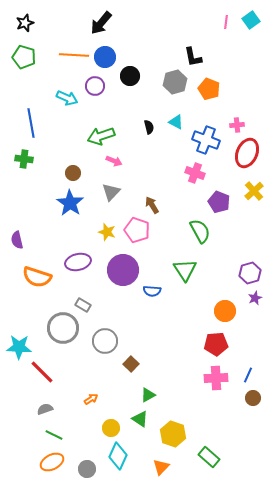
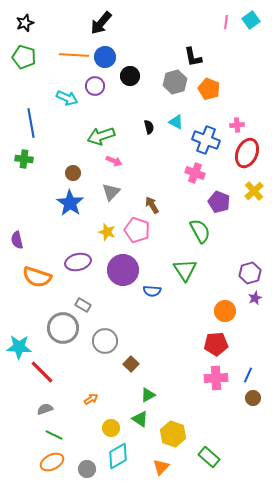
cyan diamond at (118, 456): rotated 36 degrees clockwise
